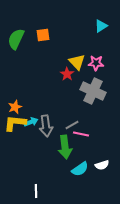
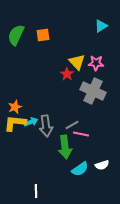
green semicircle: moved 4 px up
